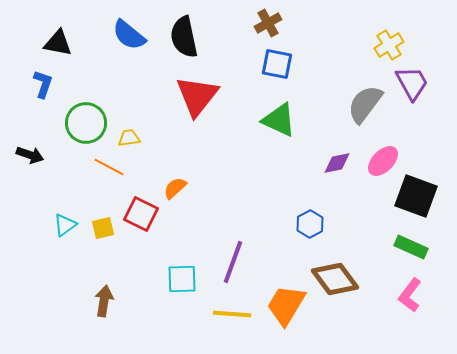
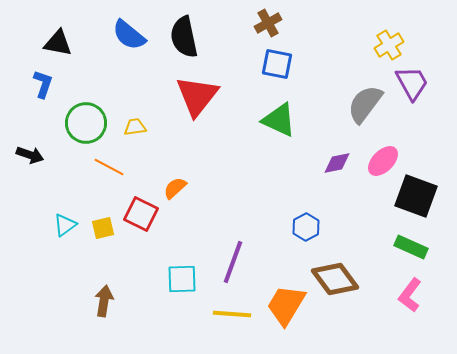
yellow trapezoid: moved 6 px right, 11 px up
blue hexagon: moved 4 px left, 3 px down
